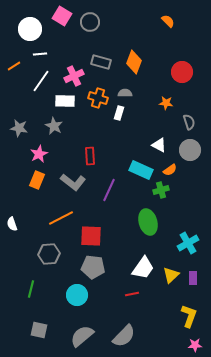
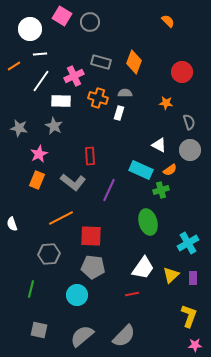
white rectangle at (65, 101): moved 4 px left
